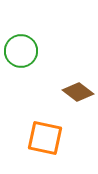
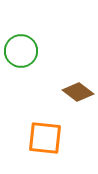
orange square: rotated 6 degrees counterclockwise
